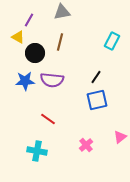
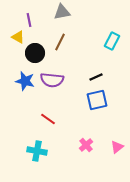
purple line: rotated 40 degrees counterclockwise
brown line: rotated 12 degrees clockwise
black line: rotated 32 degrees clockwise
blue star: rotated 18 degrees clockwise
pink triangle: moved 3 px left, 10 px down
